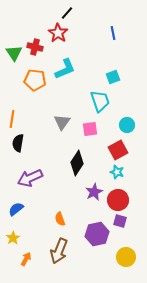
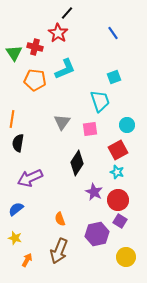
blue line: rotated 24 degrees counterclockwise
cyan square: moved 1 px right
purple star: rotated 18 degrees counterclockwise
purple square: rotated 16 degrees clockwise
yellow star: moved 2 px right; rotated 24 degrees counterclockwise
orange arrow: moved 1 px right, 1 px down
